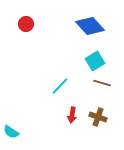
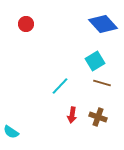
blue diamond: moved 13 px right, 2 px up
